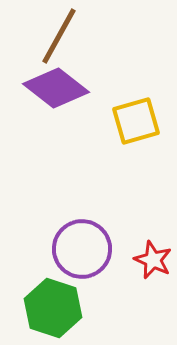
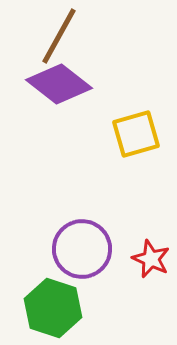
purple diamond: moved 3 px right, 4 px up
yellow square: moved 13 px down
red star: moved 2 px left, 1 px up
